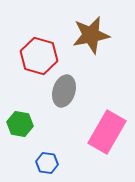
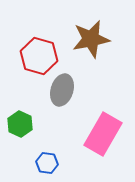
brown star: moved 4 px down
gray ellipse: moved 2 px left, 1 px up
green hexagon: rotated 15 degrees clockwise
pink rectangle: moved 4 px left, 2 px down
